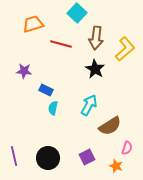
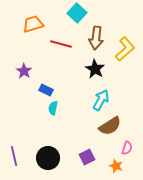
purple star: rotated 28 degrees clockwise
cyan arrow: moved 12 px right, 5 px up
